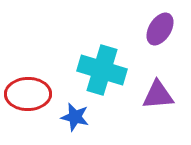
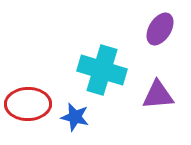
red ellipse: moved 10 px down
